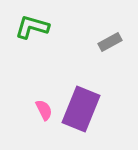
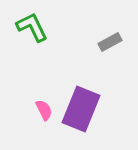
green L-shape: rotated 48 degrees clockwise
